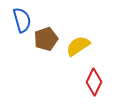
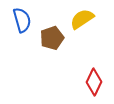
brown pentagon: moved 6 px right, 1 px up
yellow semicircle: moved 4 px right, 27 px up
